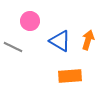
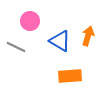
orange arrow: moved 4 px up
gray line: moved 3 px right
